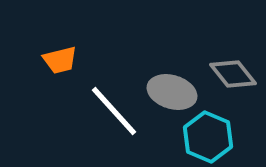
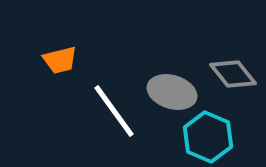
white line: rotated 6 degrees clockwise
